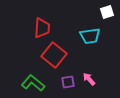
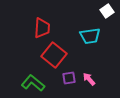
white square: moved 1 px up; rotated 16 degrees counterclockwise
purple square: moved 1 px right, 4 px up
